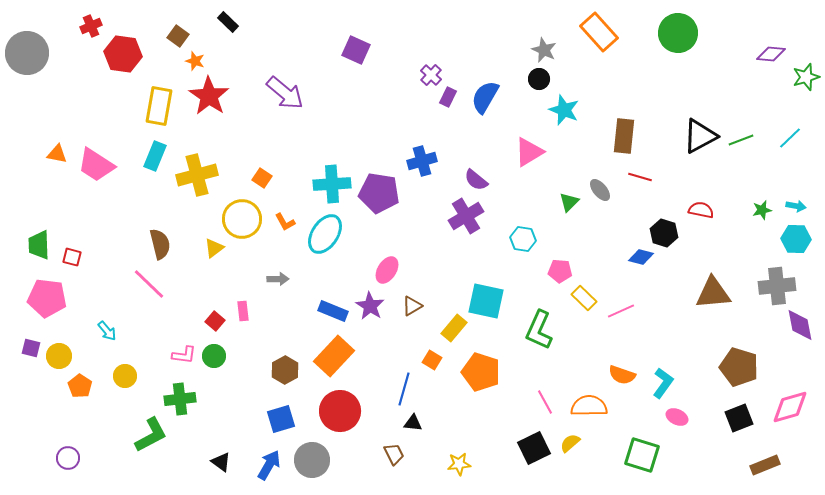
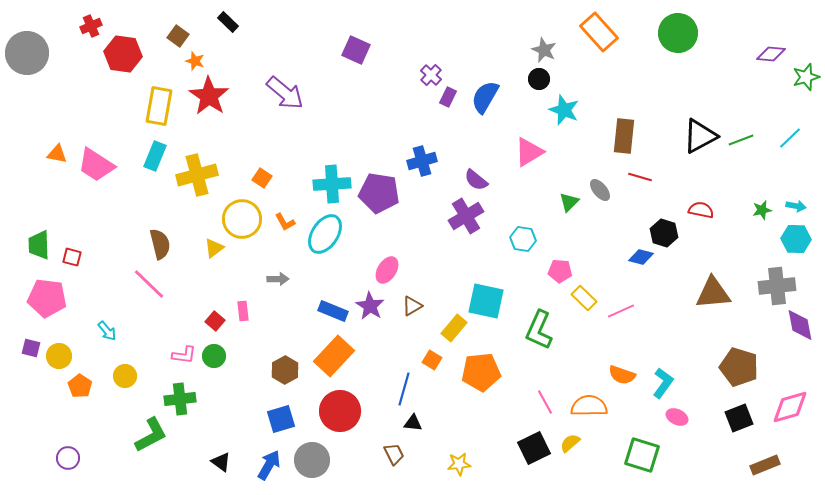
orange pentagon at (481, 372): rotated 24 degrees counterclockwise
